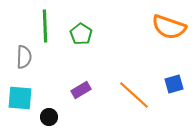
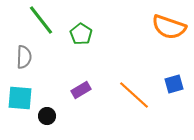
green line: moved 4 px left, 6 px up; rotated 36 degrees counterclockwise
black circle: moved 2 px left, 1 px up
